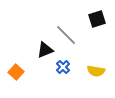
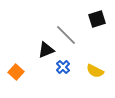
black triangle: moved 1 px right
yellow semicircle: moved 1 px left; rotated 18 degrees clockwise
